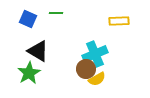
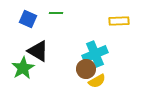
green star: moved 6 px left, 5 px up
yellow semicircle: moved 2 px down
